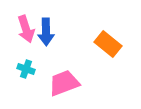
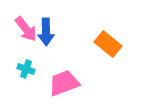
pink arrow: rotated 20 degrees counterclockwise
